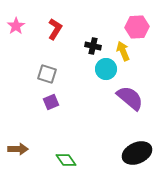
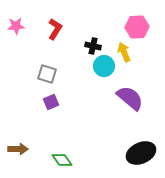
pink star: rotated 30 degrees clockwise
yellow arrow: moved 1 px right, 1 px down
cyan circle: moved 2 px left, 3 px up
black ellipse: moved 4 px right
green diamond: moved 4 px left
